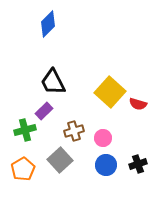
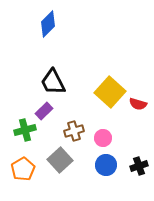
black cross: moved 1 px right, 2 px down
